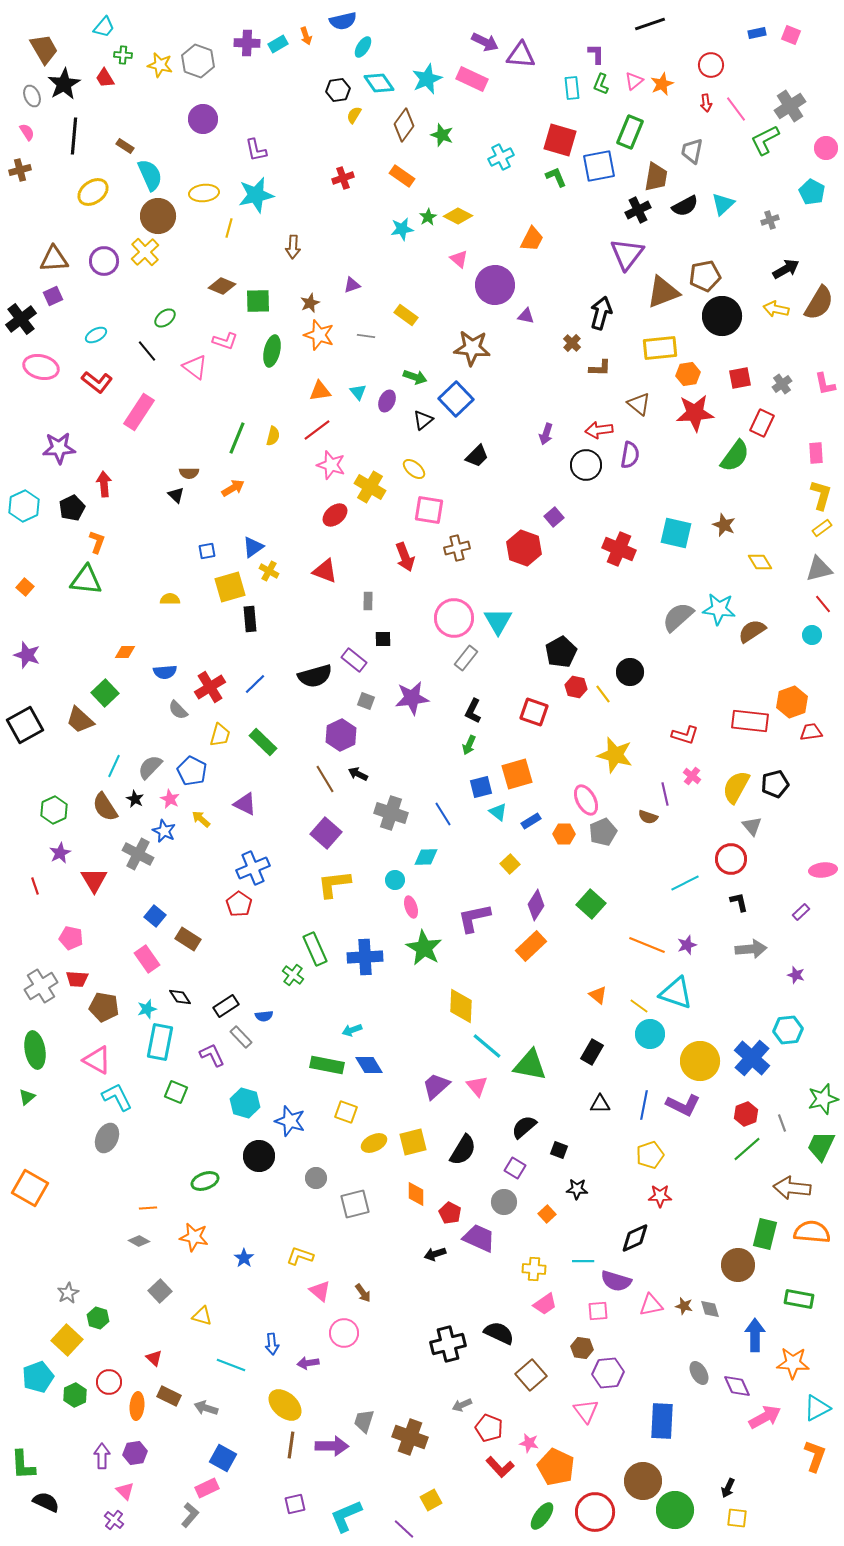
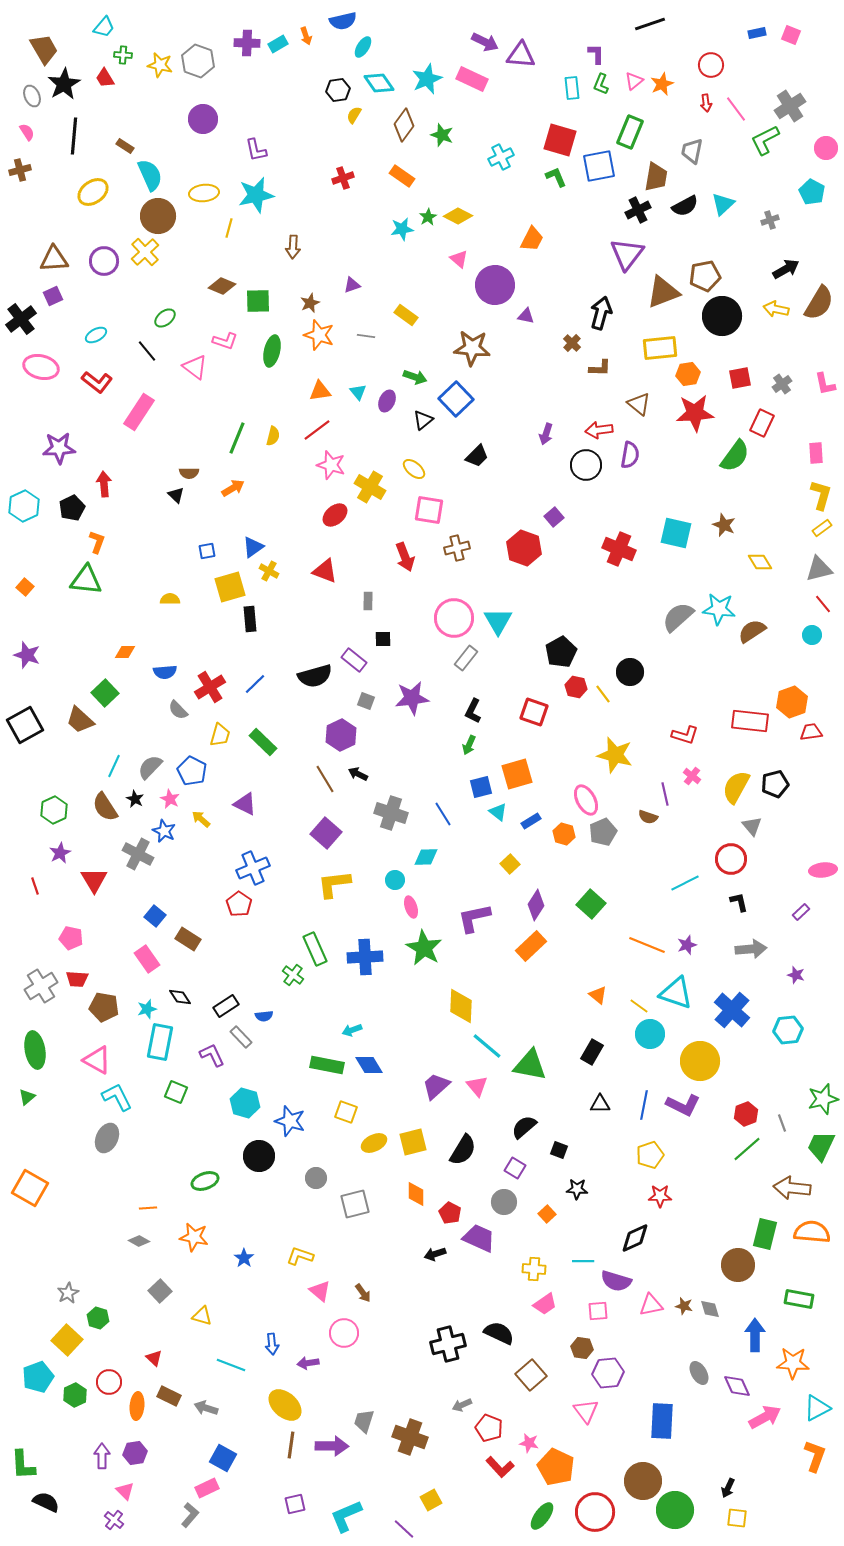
orange hexagon at (564, 834): rotated 15 degrees clockwise
blue cross at (752, 1058): moved 20 px left, 48 px up
